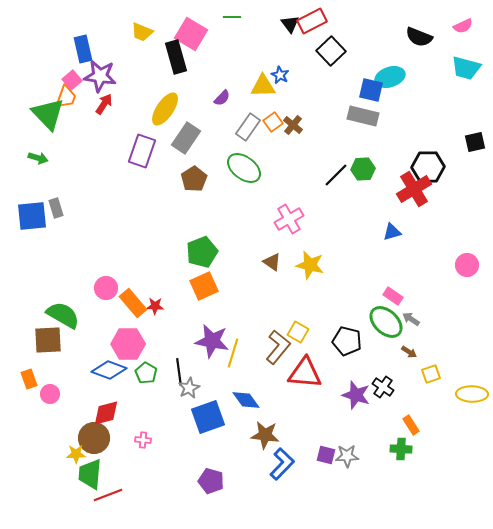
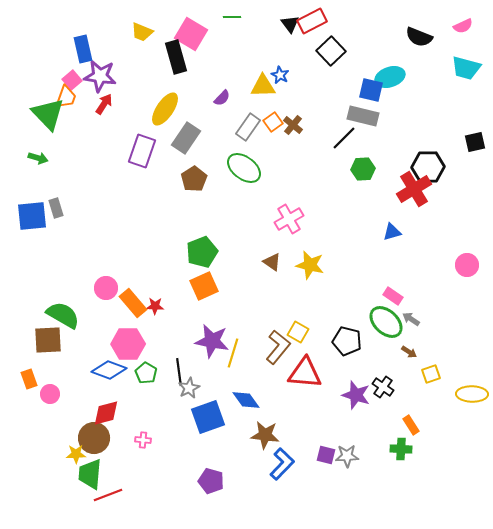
black line at (336, 175): moved 8 px right, 37 px up
